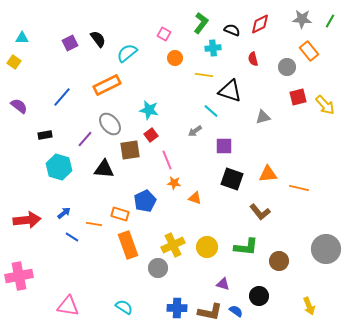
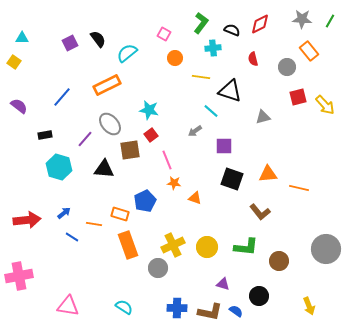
yellow line at (204, 75): moved 3 px left, 2 px down
